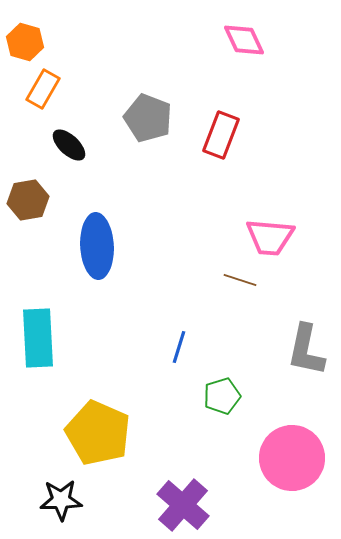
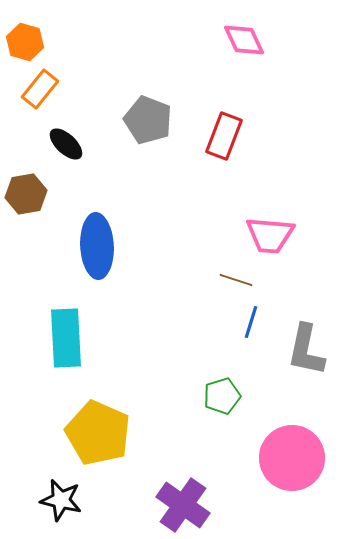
orange rectangle: moved 3 px left; rotated 9 degrees clockwise
gray pentagon: moved 2 px down
red rectangle: moved 3 px right, 1 px down
black ellipse: moved 3 px left, 1 px up
brown hexagon: moved 2 px left, 6 px up
pink trapezoid: moved 2 px up
brown line: moved 4 px left
cyan rectangle: moved 28 px right
blue line: moved 72 px right, 25 px up
black star: rotated 15 degrees clockwise
purple cross: rotated 6 degrees counterclockwise
